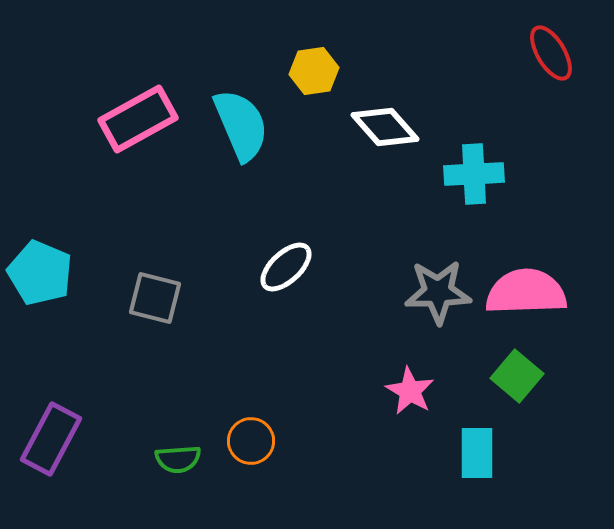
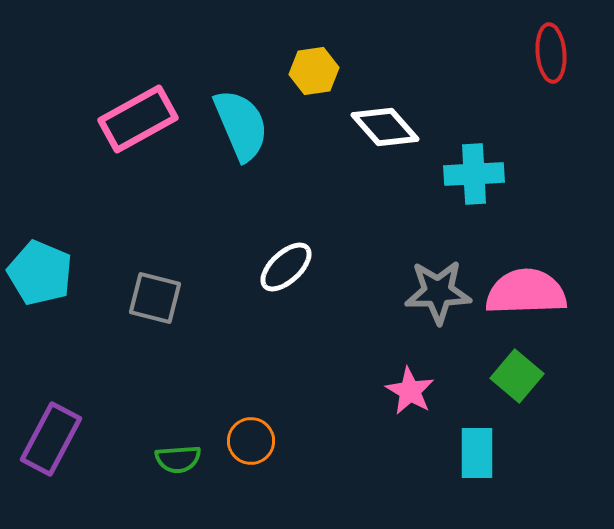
red ellipse: rotated 26 degrees clockwise
